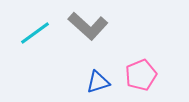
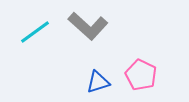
cyan line: moved 1 px up
pink pentagon: rotated 24 degrees counterclockwise
